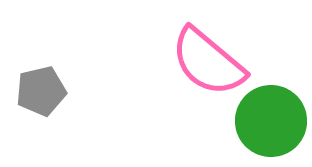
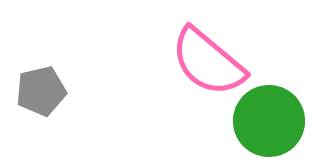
green circle: moved 2 px left
